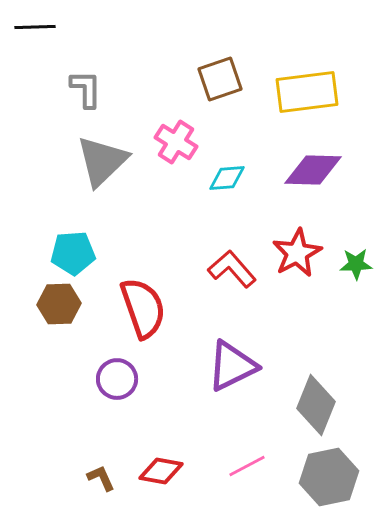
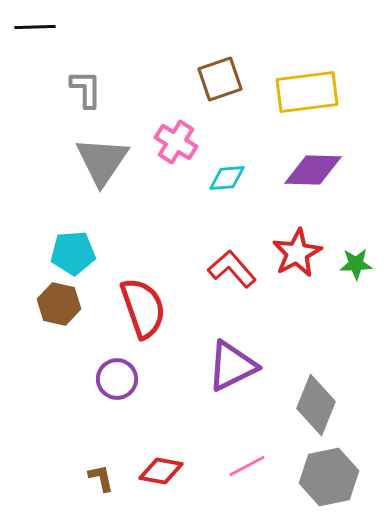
gray triangle: rotated 12 degrees counterclockwise
brown hexagon: rotated 15 degrees clockwise
brown L-shape: rotated 12 degrees clockwise
